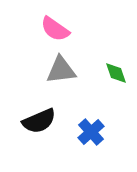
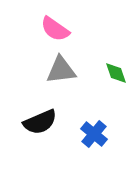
black semicircle: moved 1 px right, 1 px down
blue cross: moved 3 px right, 2 px down; rotated 8 degrees counterclockwise
